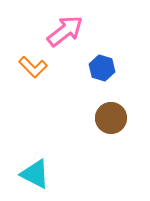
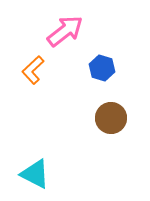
orange L-shape: moved 3 px down; rotated 92 degrees clockwise
